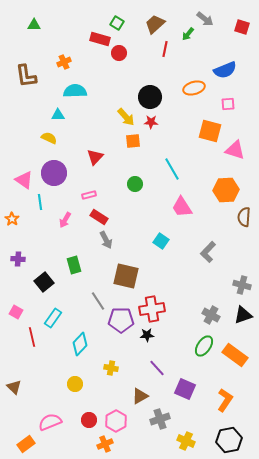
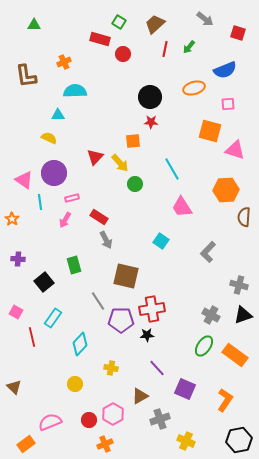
green square at (117, 23): moved 2 px right, 1 px up
red square at (242, 27): moved 4 px left, 6 px down
green arrow at (188, 34): moved 1 px right, 13 px down
red circle at (119, 53): moved 4 px right, 1 px down
yellow arrow at (126, 117): moved 6 px left, 46 px down
pink rectangle at (89, 195): moved 17 px left, 3 px down
gray cross at (242, 285): moved 3 px left
pink hexagon at (116, 421): moved 3 px left, 7 px up
black hexagon at (229, 440): moved 10 px right
